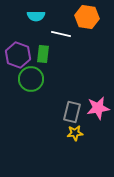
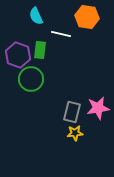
cyan semicircle: rotated 66 degrees clockwise
green rectangle: moved 3 px left, 4 px up
